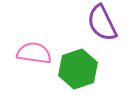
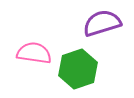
purple semicircle: rotated 99 degrees clockwise
